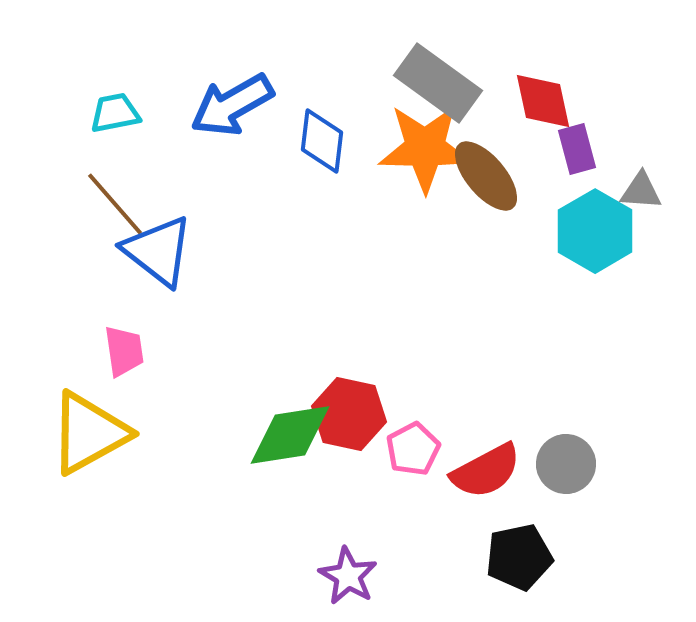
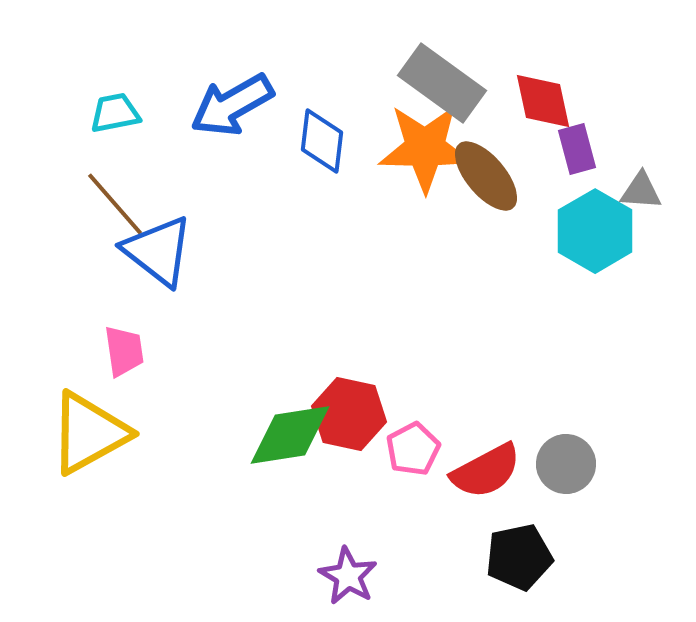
gray rectangle: moved 4 px right
